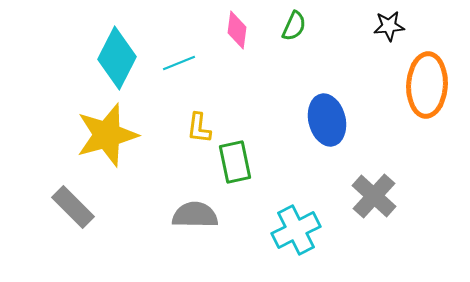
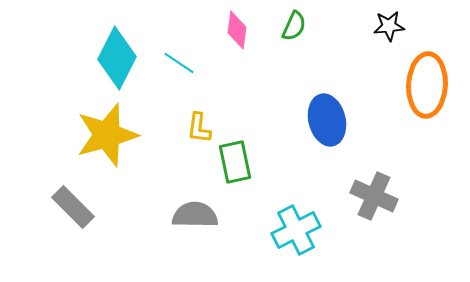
cyan line: rotated 56 degrees clockwise
gray cross: rotated 18 degrees counterclockwise
